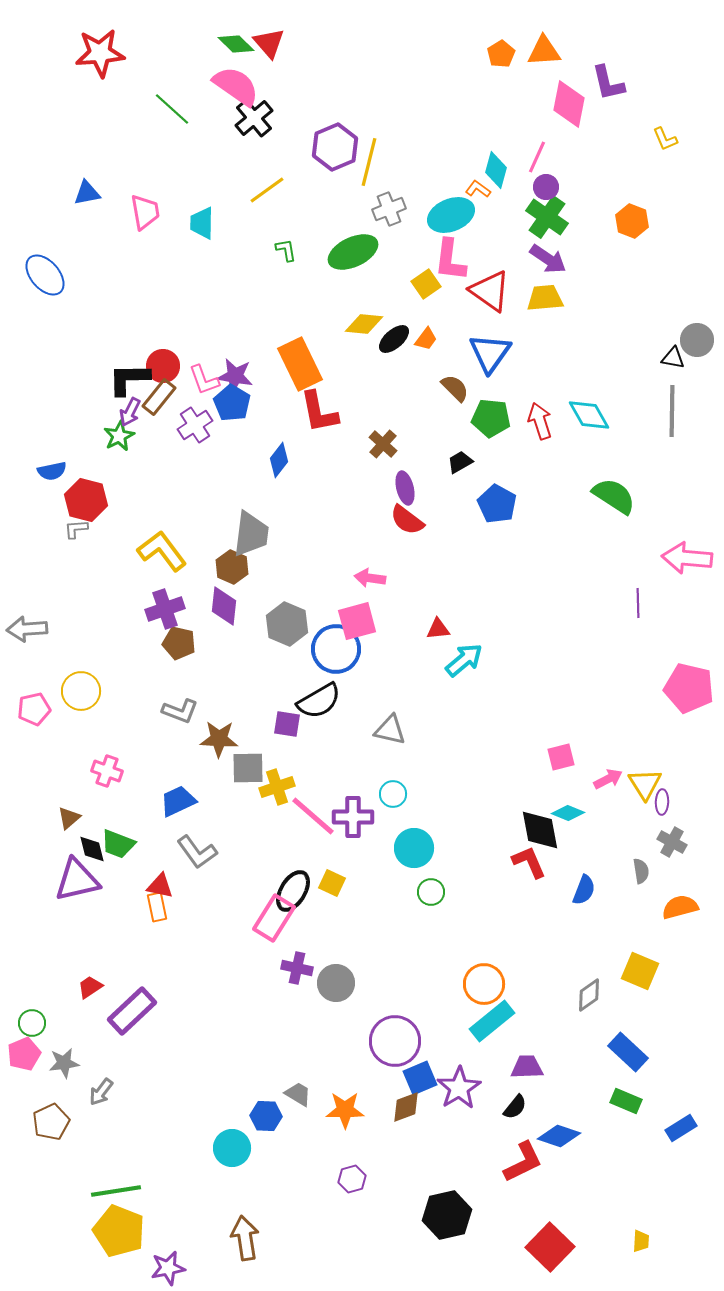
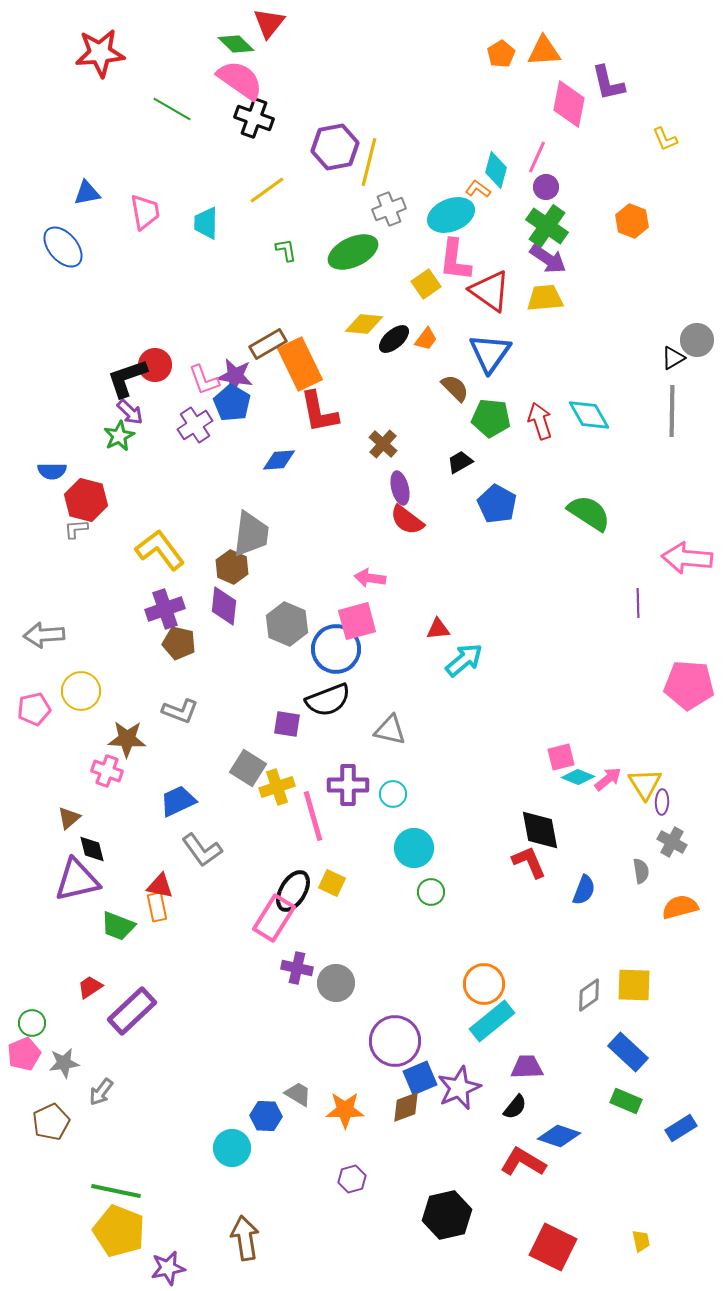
red triangle at (269, 43): moved 20 px up; rotated 20 degrees clockwise
pink semicircle at (236, 86): moved 4 px right, 6 px up
green line at (172, 109): rotated 12 degrees counterclockwise
black cross at (254, 118): rotated 30 degrees counterclockwise
purple hexagon at (335, 147): rotated 12 degrees clockwise
green cross at (547, 217): moved 9 px down
cyan trapezoid at (202, 223): moved 4 px right
pink L-shape at (450, 260): moved 5 px right
blue ellipse at (45, 275): moved 18 px right, 28 px up
black triangle at (673, 358): rotated 40 degrees counterclockwise
red circle at (163, 366): moved 8 px left, 1 px up
black L-shape at (129, 379): moved 2 px left, 1 px up; rotated 18 degrees counterclockwise
brown rectangle at (159, 397): moved 109 px right, 53 px up; rotated 21 degrees clockwise
purple arrow at (130, 412): rotated 72 degrees counterclockwise
blue diamond at (279, 460): rotated 48 degrees clockwise
blue semicircle at (52, 471): rotated 12 degrees clockwise
purple ellipse at (405, 488): moved 5 px left
green semicircle at (614, 496): moved 25 px left, 17 px down
yellow L-shape at (162, 551): moved 2 px left, 1 px up
gray arrow at (27, 629): moved 17 px right, 6 px down
pink pentagon at (689, 688): moved 3 px up; rotated 9 degrees counterclockwise
black semicircle at (319, 701): moved 9 px right, 1 px up; rotated 9 degrees clockwise
brown star at (219, 739): moved 92 px left
gray square at (248, 768): rotated 33 degrees clockwise
pink arrow at (608, 779): rotated 12 degrees counterclockwise
cyan diamond at (568, 813): moved 10 px right, 36 px up
pink line at (313, 816): rotated 33 degrees clockwise
purple cross at (353, 817): moved 5 px left, 32 px up
green trapezoid at (118, 844): moved 82 px down
gray L-shape at (197, 852): moved 5 px right, 2 px up
yellow square at (640, 971): moved 6 px left, 14 px down; rotated 21 degrees counterclockwise
purple star at (459, 1088): rotated 9 degrees clockwise
red L-shape at (523, 1162): rotated 123 degrees counterclockwise
green line at (116, 1191): rotated 21 degrees clockwise
yellow trapezoid at (641, 1241): rotated 15 degrees counterclockwise
red square at (550, 1247): moved 3 px right; rotated 18 degrees counterclockwise
